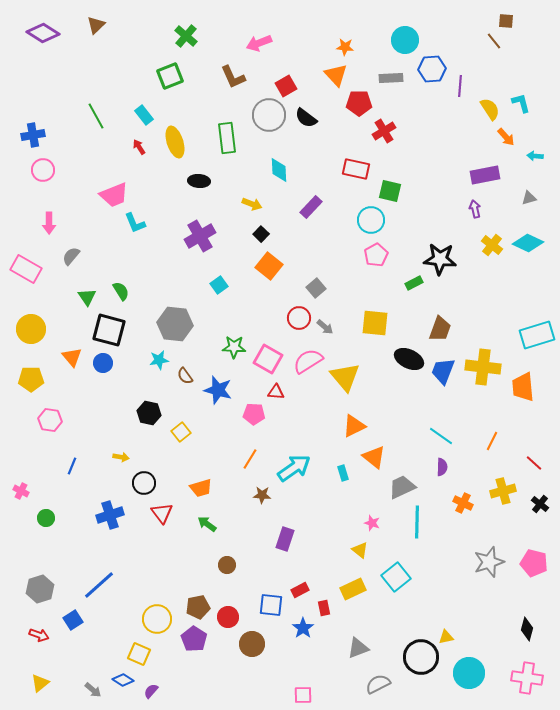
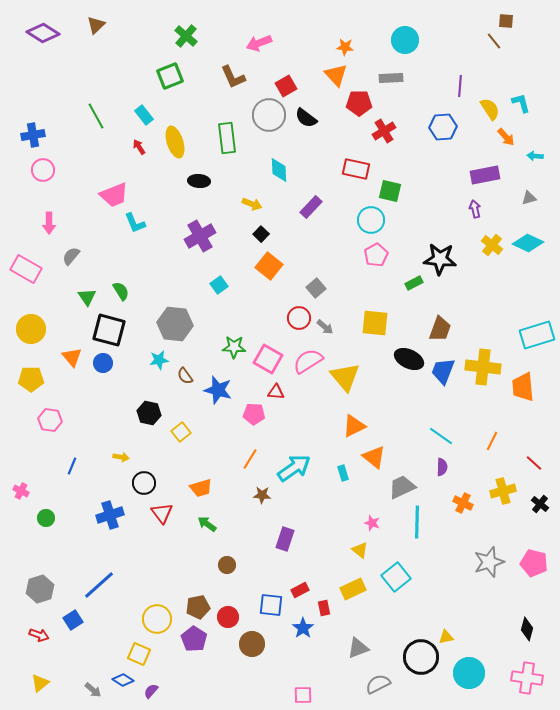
blue hexagon at (432, 69): moved 11 px right, 58 px down
